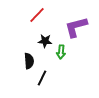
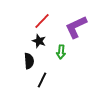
red line: moved 5 px right, 6 px down
purple L-shape: rotated 10 degrees counterclockwise
black star: moved 6 px left; rotated 16 degrees clockwise
black line: moved 2 px down
